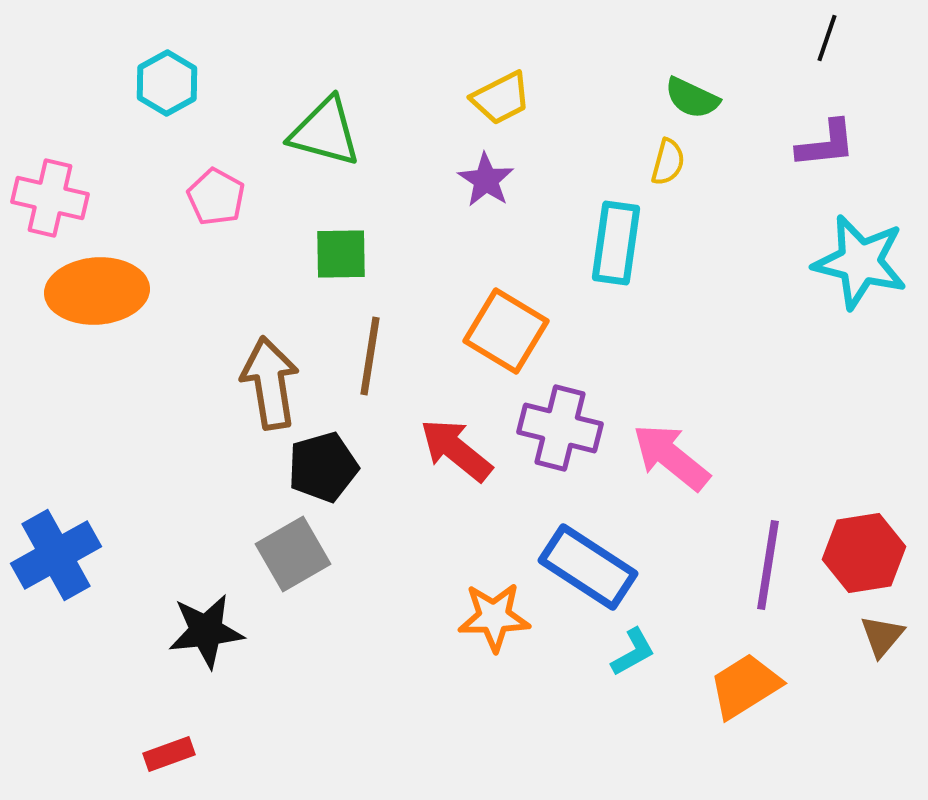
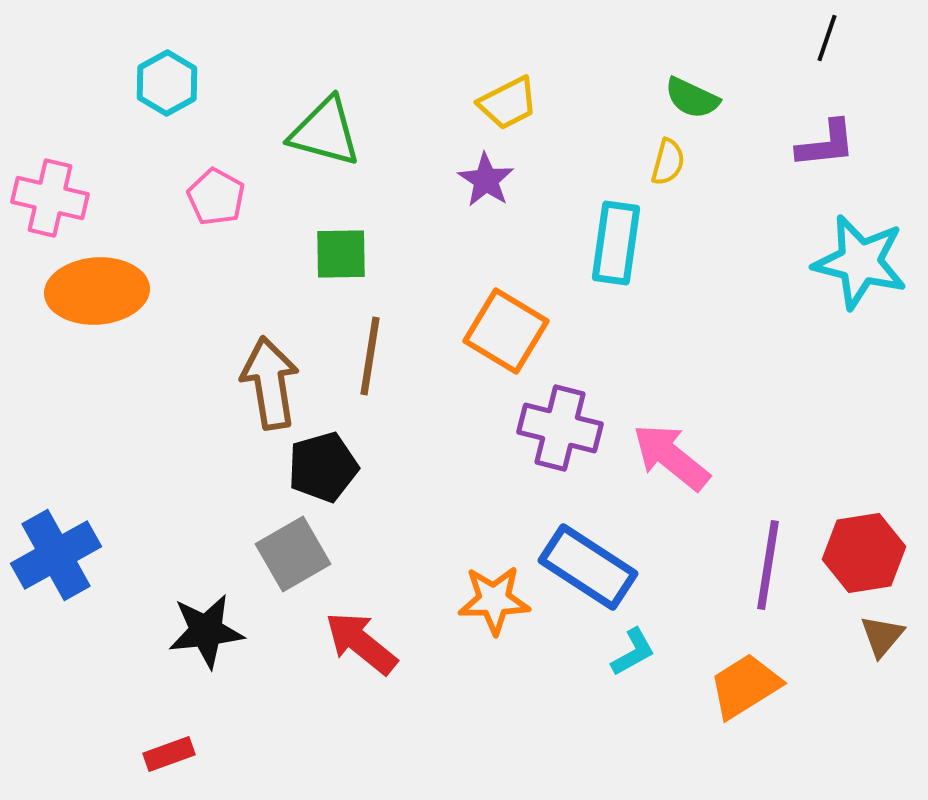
yellow trapezoid: moved 7 px right, 5 px down
red arrow: moved 95 px left, 193 px down
orange star: moved 17 px up
